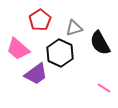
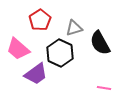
pink line: rotated 24 degrees counterclockwise
